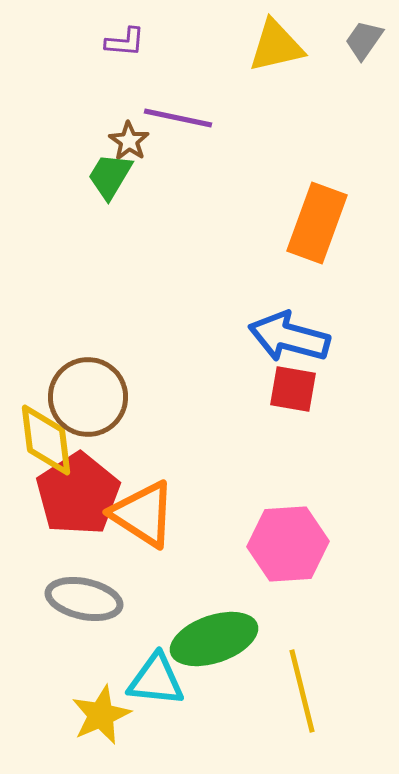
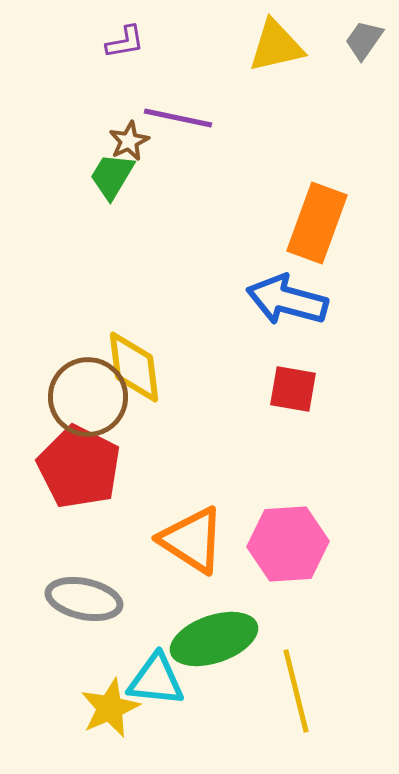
purple L-shape: rotated 15 degrees counterclockwise
brown star: rotated 12 degrees clockwise
green trapezoid: moved 2 px right
blue arrow: moved 2 px left, 37 px up
yellow diamond: moved 88 px right, 73 px up
red pentagon: moved 1 px right, 27 px up; rotated 12 degrees counterclockwise
orange triangle: moved 49 px right, 26 px down
yellow line: moved 6 px left
yellow star: moved 9 px right, 7 px up
